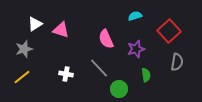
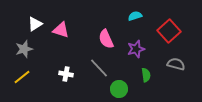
gray semicircle: moved 1 px left, 2 px down; rotated 84 degrees counterclockwise
